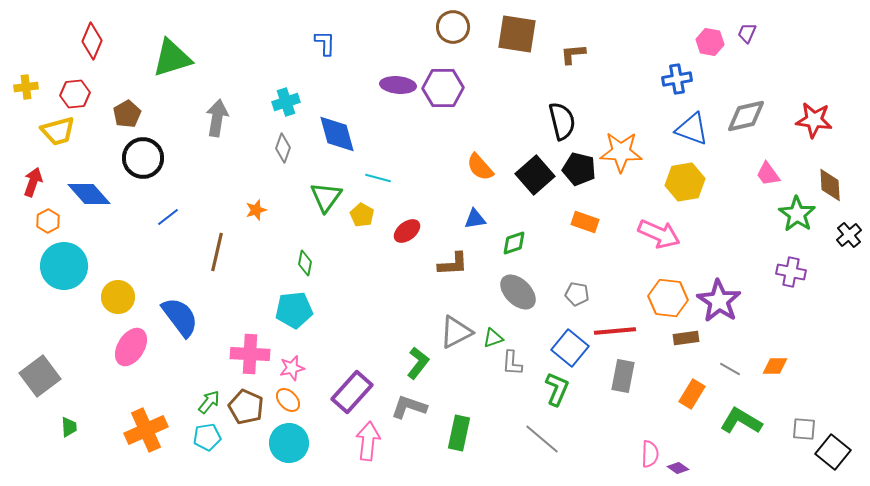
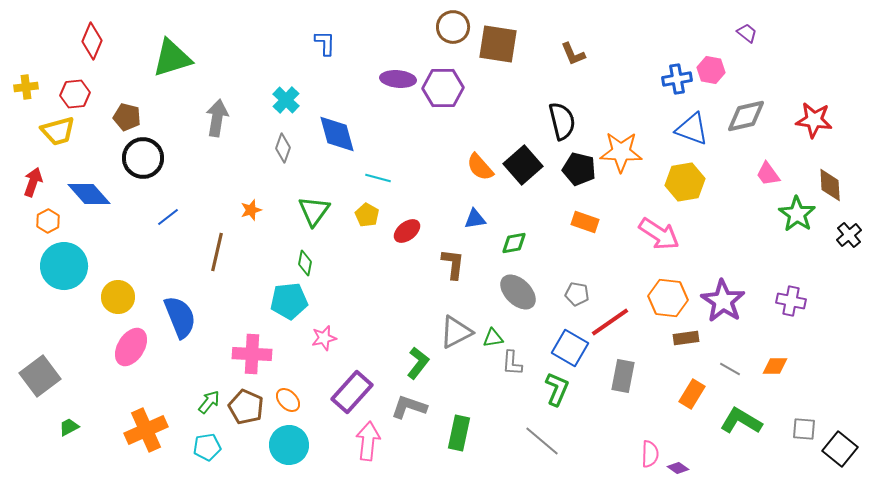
purple trapezoid at (747, 33): rotated 105 degrees clockwise
brown square at (517, 34): moved 19 px left, 10 px down
pink hexagon at (710, 42): moved 1 px right, 28 px down
brown L-shape at (573, 54): rotated 108 degrees counterclockwise
purple ellipse at (398, 85): moved 6 px up
cyan cross at (286, 102): moved 2 px up; rotated 28 degrees counterclockwise
brown pentagon at (127, 114): moved 3 px down; rotated 28 degrees counterclockwise
black square at (535, 175): moved 12 px left, 10 px up
green triangle at (326, 197): moved 12 px left, 14 px down
orange star at (256, 210): moved 5 px left
yellow pentagon at (362, 215): moved 5 px right
pink arrow at (659, 234): rotated 9 degrees clockwise
green diamond at (514, 243): rotated 8 degrees clockwise
brown L-shape at (453, 264): rotated 80 degrees counterclockwise
purple cross at (791, 272): moved 29 px down
purple star at (719, 301): moved 4 px right
cyan pentagon at (294, 310): moved 5 px left, 9 px up
blue semicircle at (180, 317): rotated 15 degrees clockwise
red line at (615, 331): moved 5 px left, 9 px up; rotated 30 degrees counterclockwise
green triangle at (493, 338): rotated 10 degrees clockwise
blue square at (570, 348): rotated 9 degrees counterclockwise
pink cross at (250, 354): moved 2 px right
pink star at (292, 368): moved 32 px right, 30 px up
green trapezoid at (69, 427): rotated 115 degrees counterclockwise
cyan pentagon at (207, 437): moved 10 px down
gray line at (542, 439): moved 2 px down
cyan circle at (289, 443): moved 2 px down
black square at (833, 452): moved 7 px right, 3 px up
